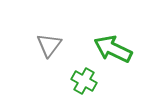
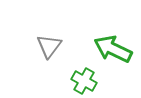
gray triangle: moved 1 px down
